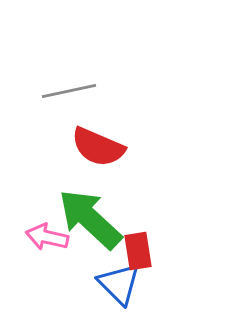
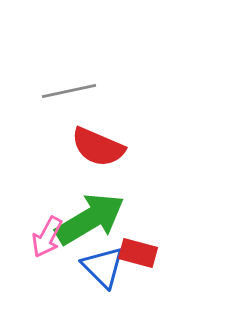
green arrow: rotated 106 degrees clockwise
pink arrow: rotated 75 degrees counterclockwise
red rectangle: moved 2 px down; rotated 66 degrees counterclockwise
blue triangle: moved 16 px left, 17 px up
